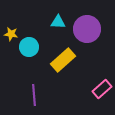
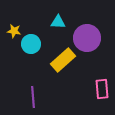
purple circle: moved 9 px down
yellow star: moved 3 px right, 3 px up
cyan circle: moved 2 px right, 3 px up
pink rectangle: rotated 54 degrees counterclockwise
purple line: moved 1 px left, 2 px down
